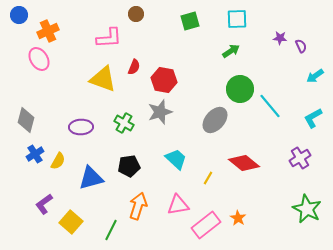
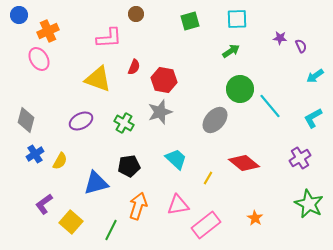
yellow triangle: moved 5 px left
purple ellipse: moved 6 px up; rotated 25 degrees counterclockwise
yellow semicircle: moved 2 px right
blue triangle: moved 5 px right, 5 px down
green star: moved 2 px right, 5 px up
orange star: moved 17 px right
